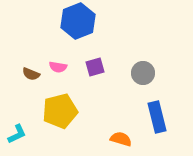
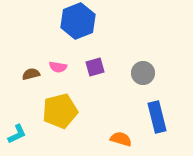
brown semicircle: rotated 144 degrees clockwise
